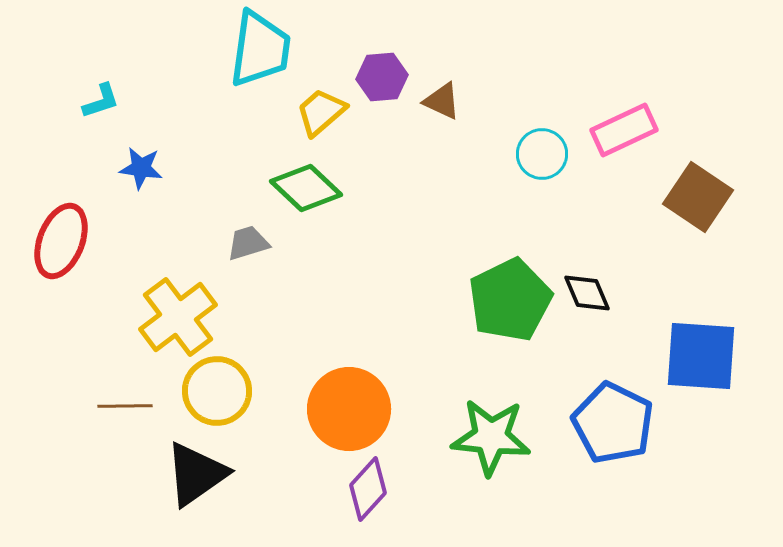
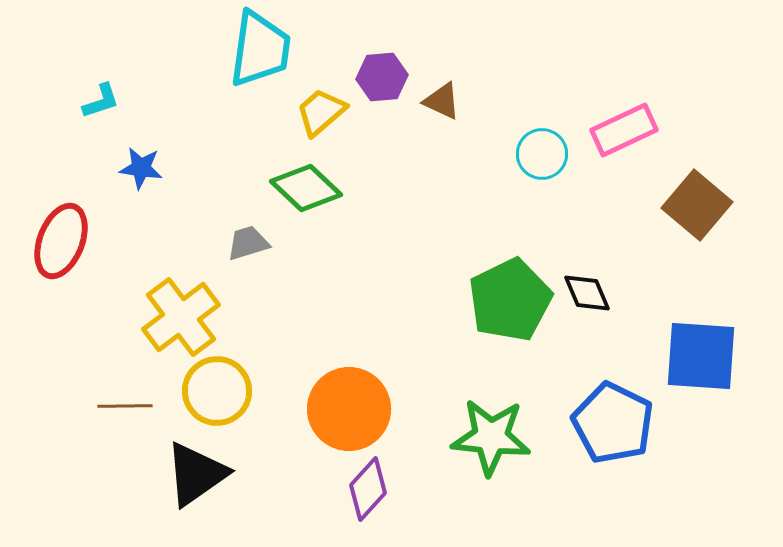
brown square: moved 1 px left, 8 px down; rotated 6 degrees clockwise
yellow cross: moved 3 px right
